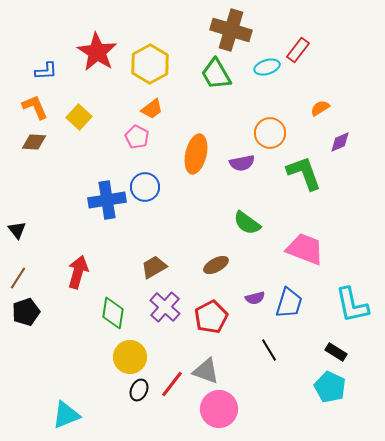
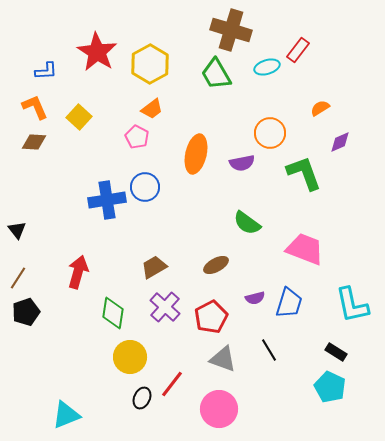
gray triangle at (206, 371): moved 17 px right, 12 px up
black ellipse at (139, 390): moved 3 px right, 8 px down
